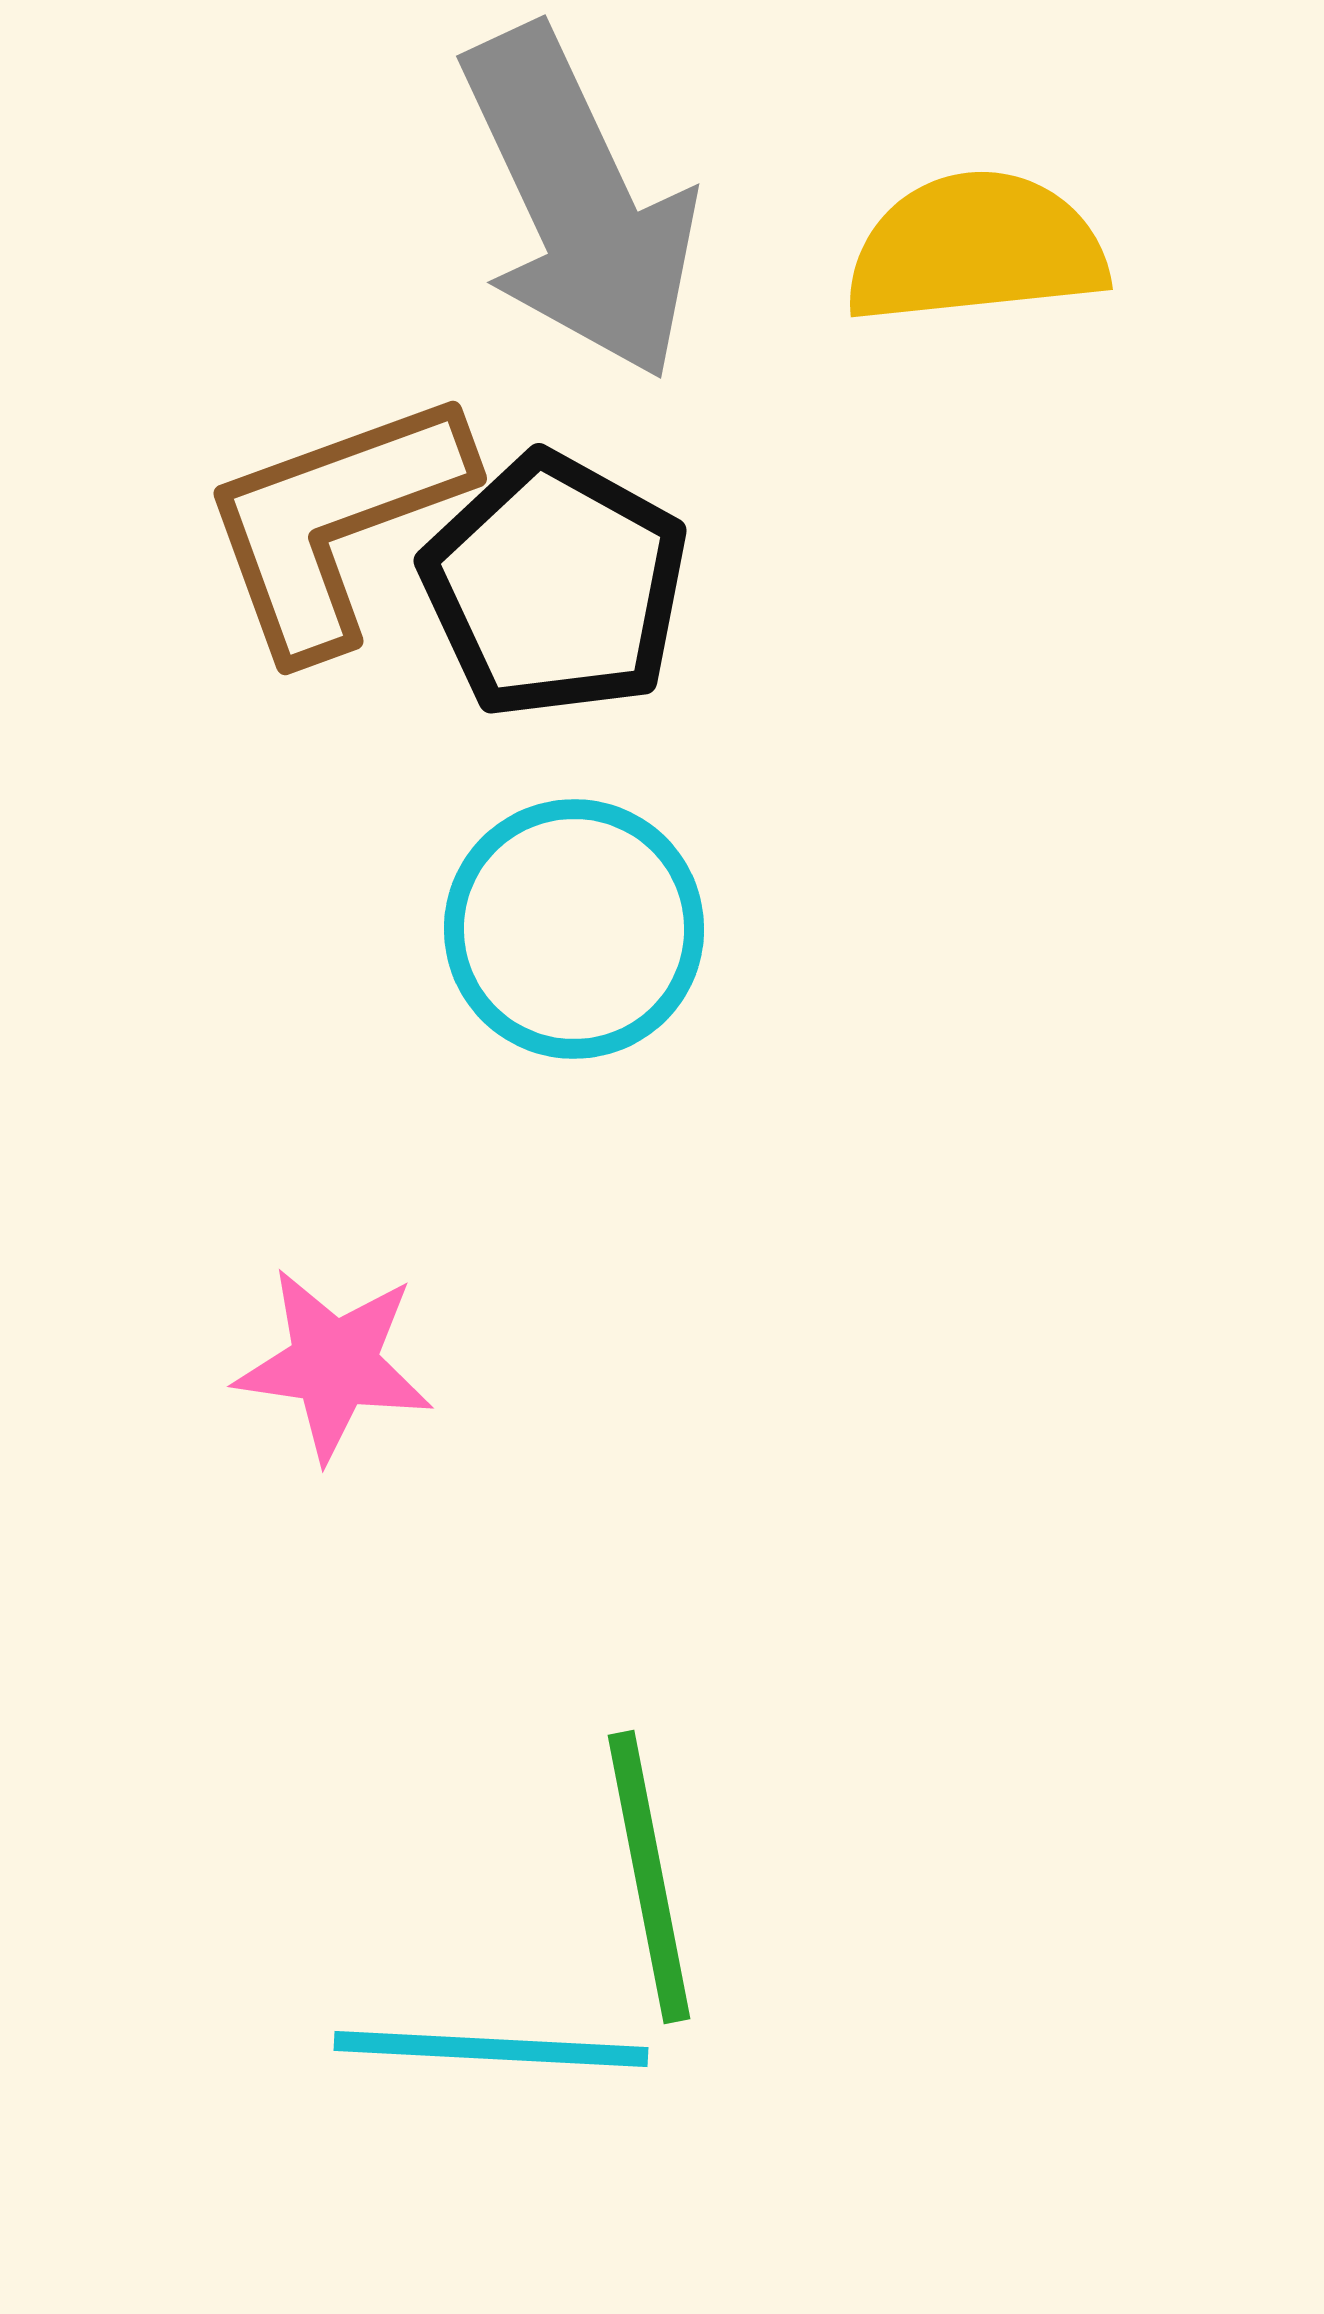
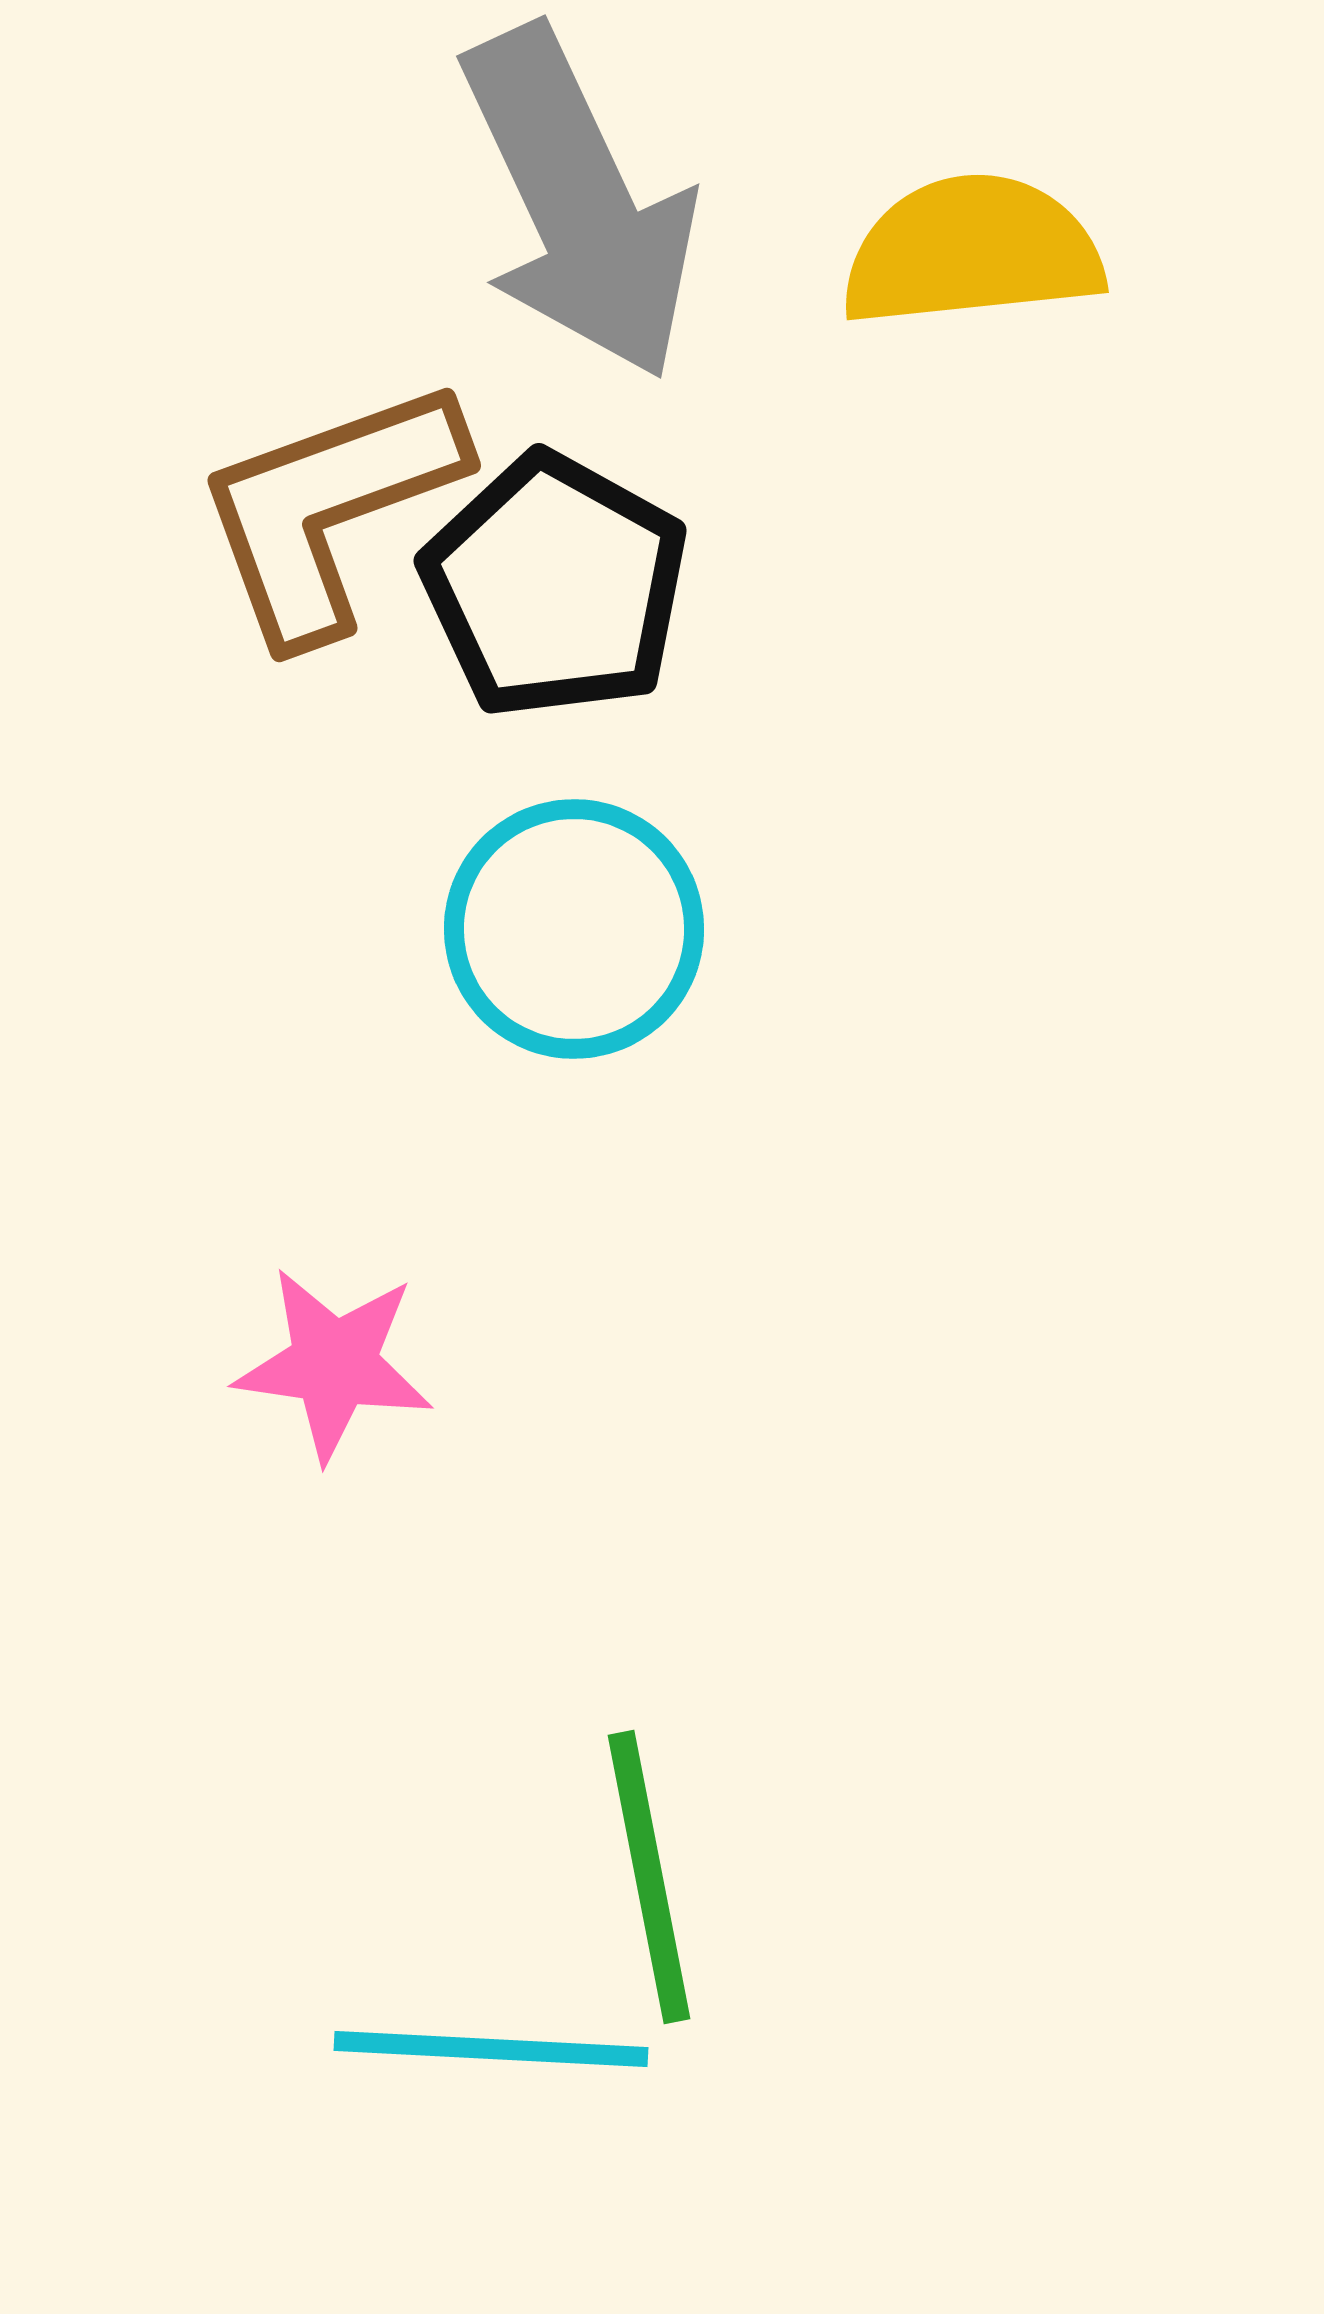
yellow semicircle: moved 4 px left, 3 px down
brown L-shape: moved 6 px left, 13 px up
